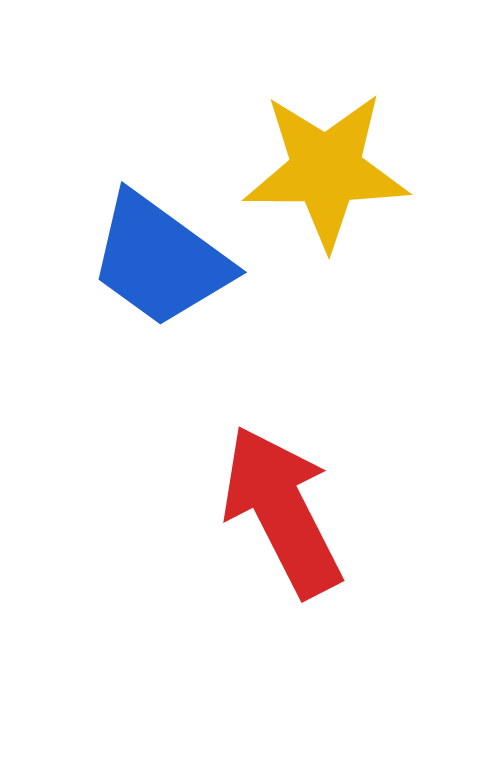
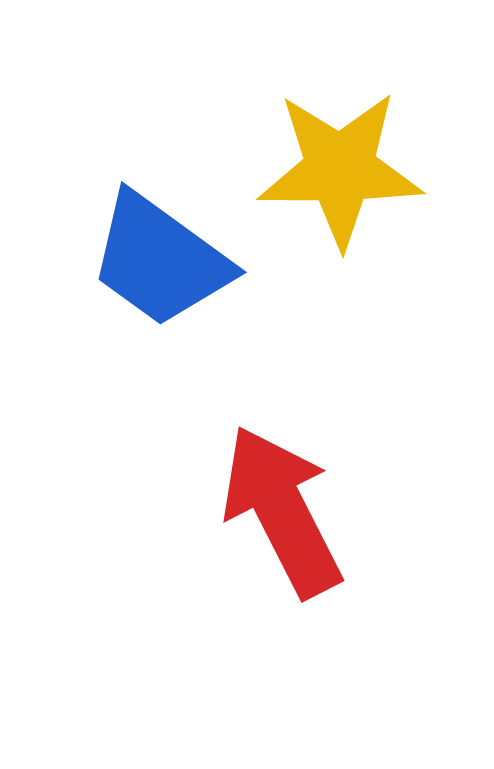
yellow star: moved 14 px right, 1 px up
